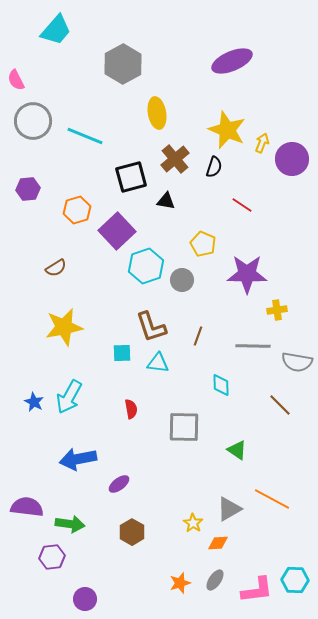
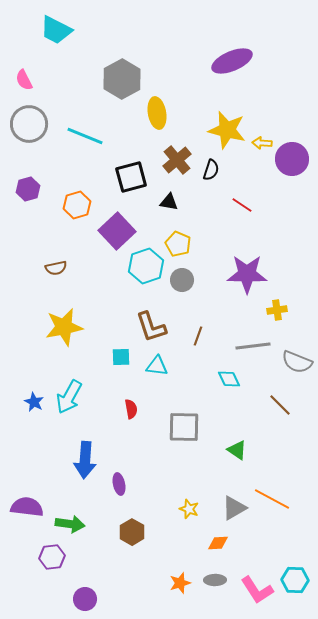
cyan trapezoid at (56, 30): rotated 76 degrees clockwise
gray hexagon at (123, 64): moved 1 px left, 15 px down
pink semicircle at (16, 80): moved 8 px right
gray circle at (33, 121): moved 4 px left, 3 px down
yellow star at (227, 130): rotated 9 degrees counterclockwise
yellow arrow at (262, 143): rotated 108 degrees counterclockwise
brown cross at (175, 159): moved 2 px right, 1 px down
black semicircle at (214, 167): moved 3 px left, 3 px down
purple hexagon at (28, 189): rotated 10 degrees counterclockwise
black triangle at (166, 201): moved 3 px right, 1 px down
orange hexagon at (77, 210): moved 5 px up
yellow pentagon at (203, 244): moved 25 px left
brown semicircle at (56, 268): rotated 20 degrees clockwise
gray line at (253, 346): rotated 8 degrees counterclockwise
cyan square at (122, 353): moved 1 px left, 4 px down
gray semicircle at (297, 362): rotated 12 degrees clockwise
cyan triangle at (158, 363): moved 1 px left, 3 px down
cyan diamond at (221, 385): moved 8 px right, 6 px up; rotated 25 degrees counterclockwise
blue arrow at (78, 459): moved 7 px right, 1 px down; rotated 75 degrees counterclockwise
purple ellipse at (119, 484): rotated 65 degrees counterclockwise
gray triangle at (229, 509): moved 5 px right, 1 px up
yellow star at (193, 523): moved 4 px left, 14 px up; rotated 12 degrees counterclockwise
gray ellipse at (215, 580): rotated 55 degrees clockwise
pink L-shape at (257, 590): rotated 64 degrees clockwise
